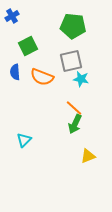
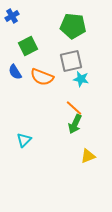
blue semicircle: rotated 28 degrees counterclockwise
